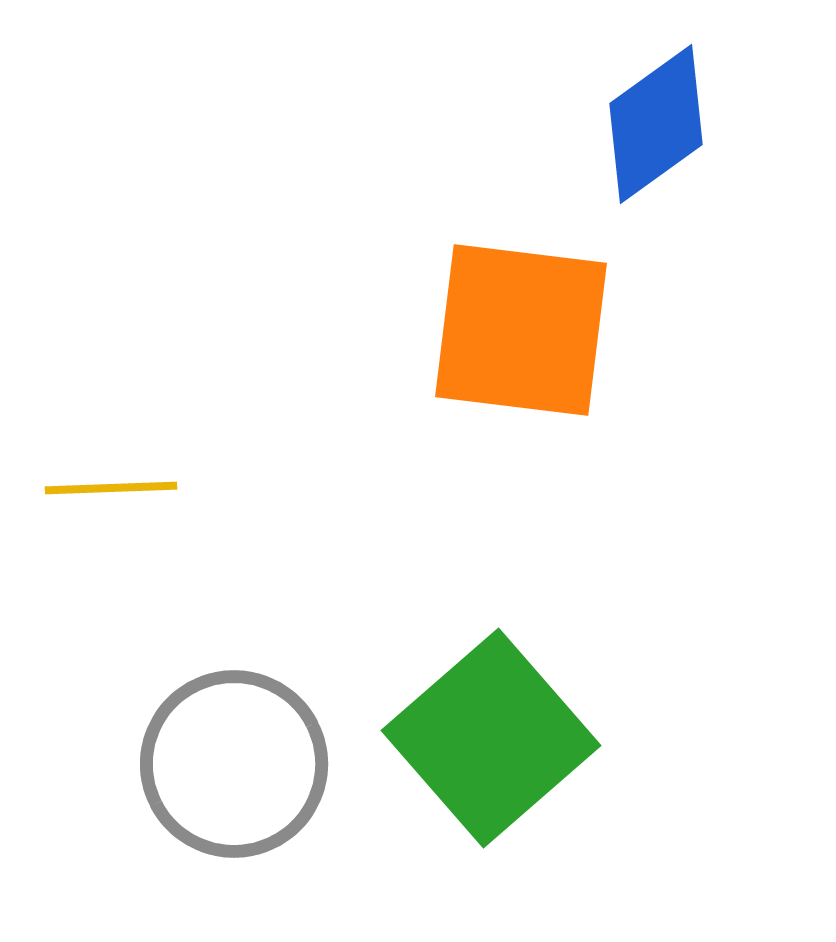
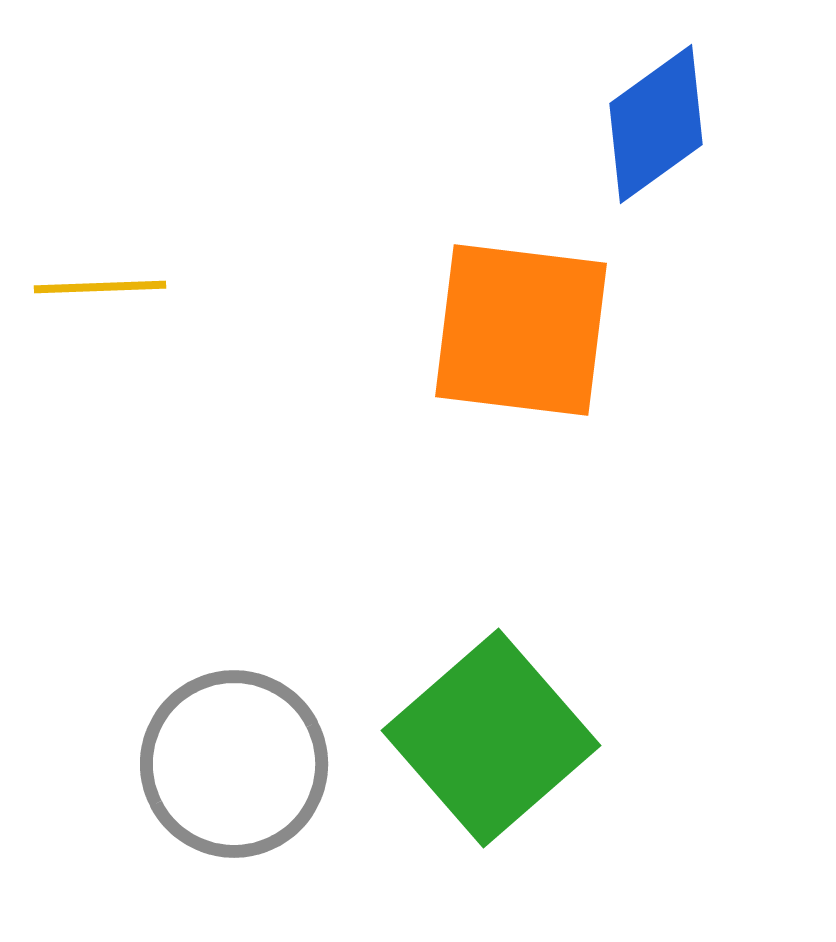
yellow line: moved 11 px left, 201 px up
